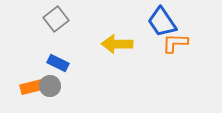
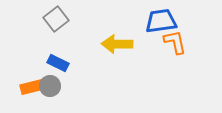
blue trapezoid: moved 1 px left, 1 px up; rotated 116 degrees clockwise
orange L-shape: moved 1 px up; rotated 76 degrees clockwise
